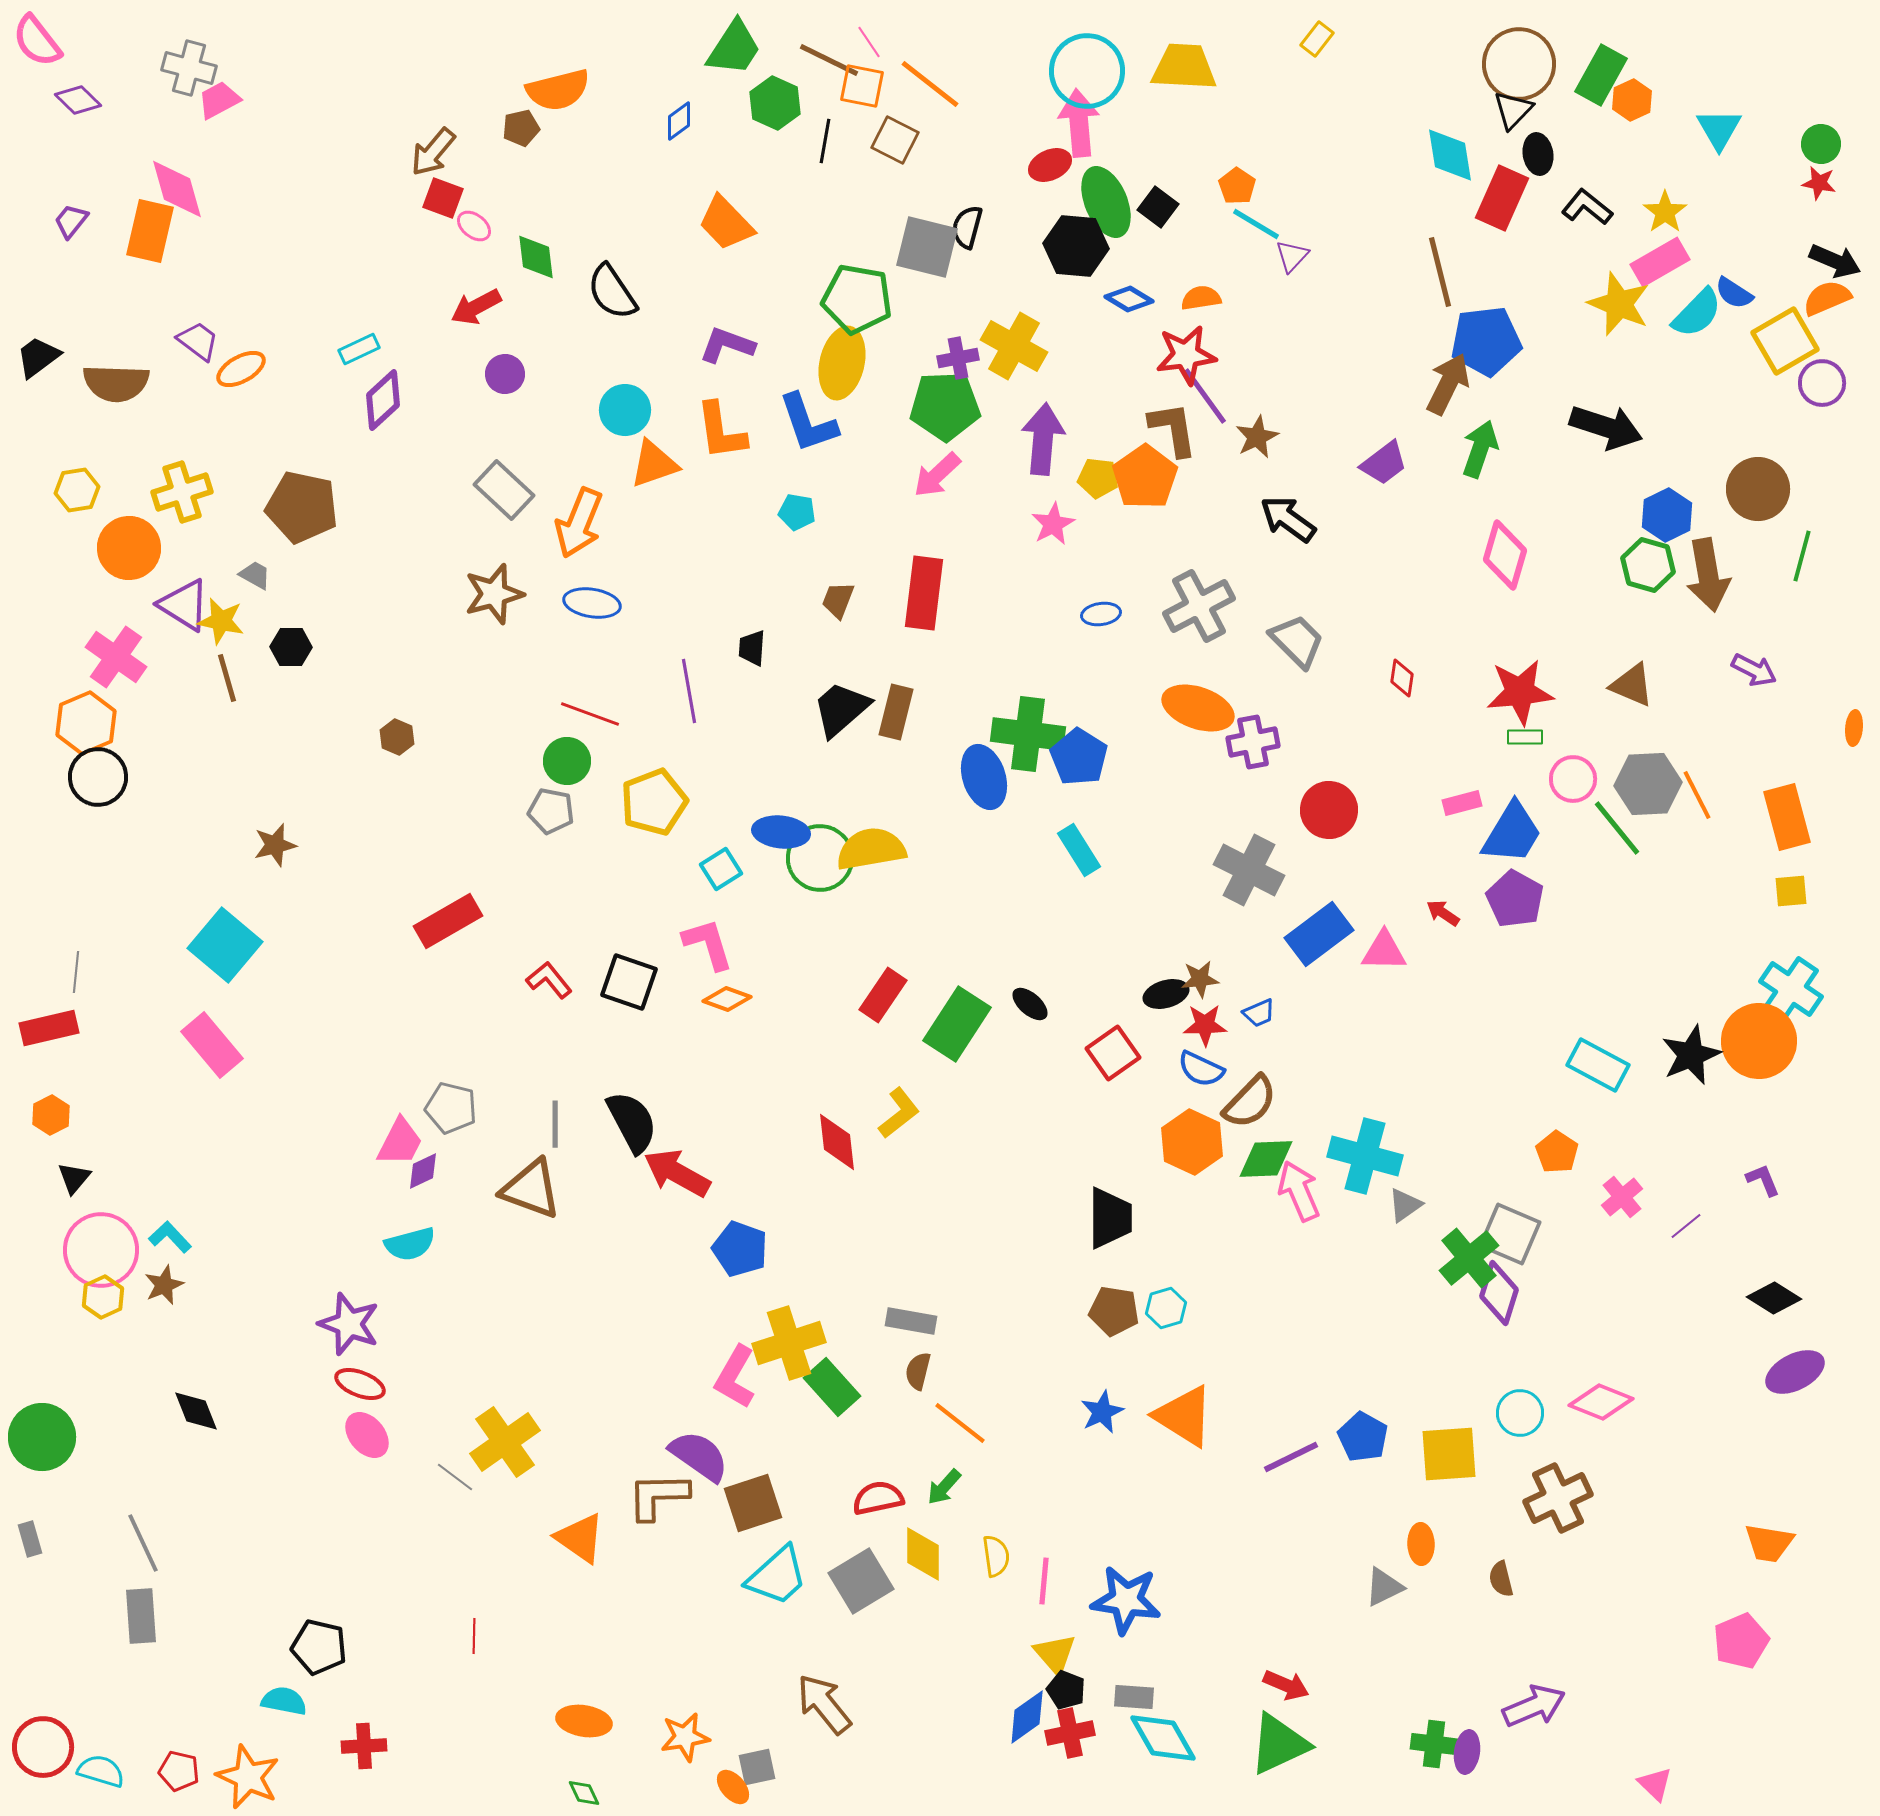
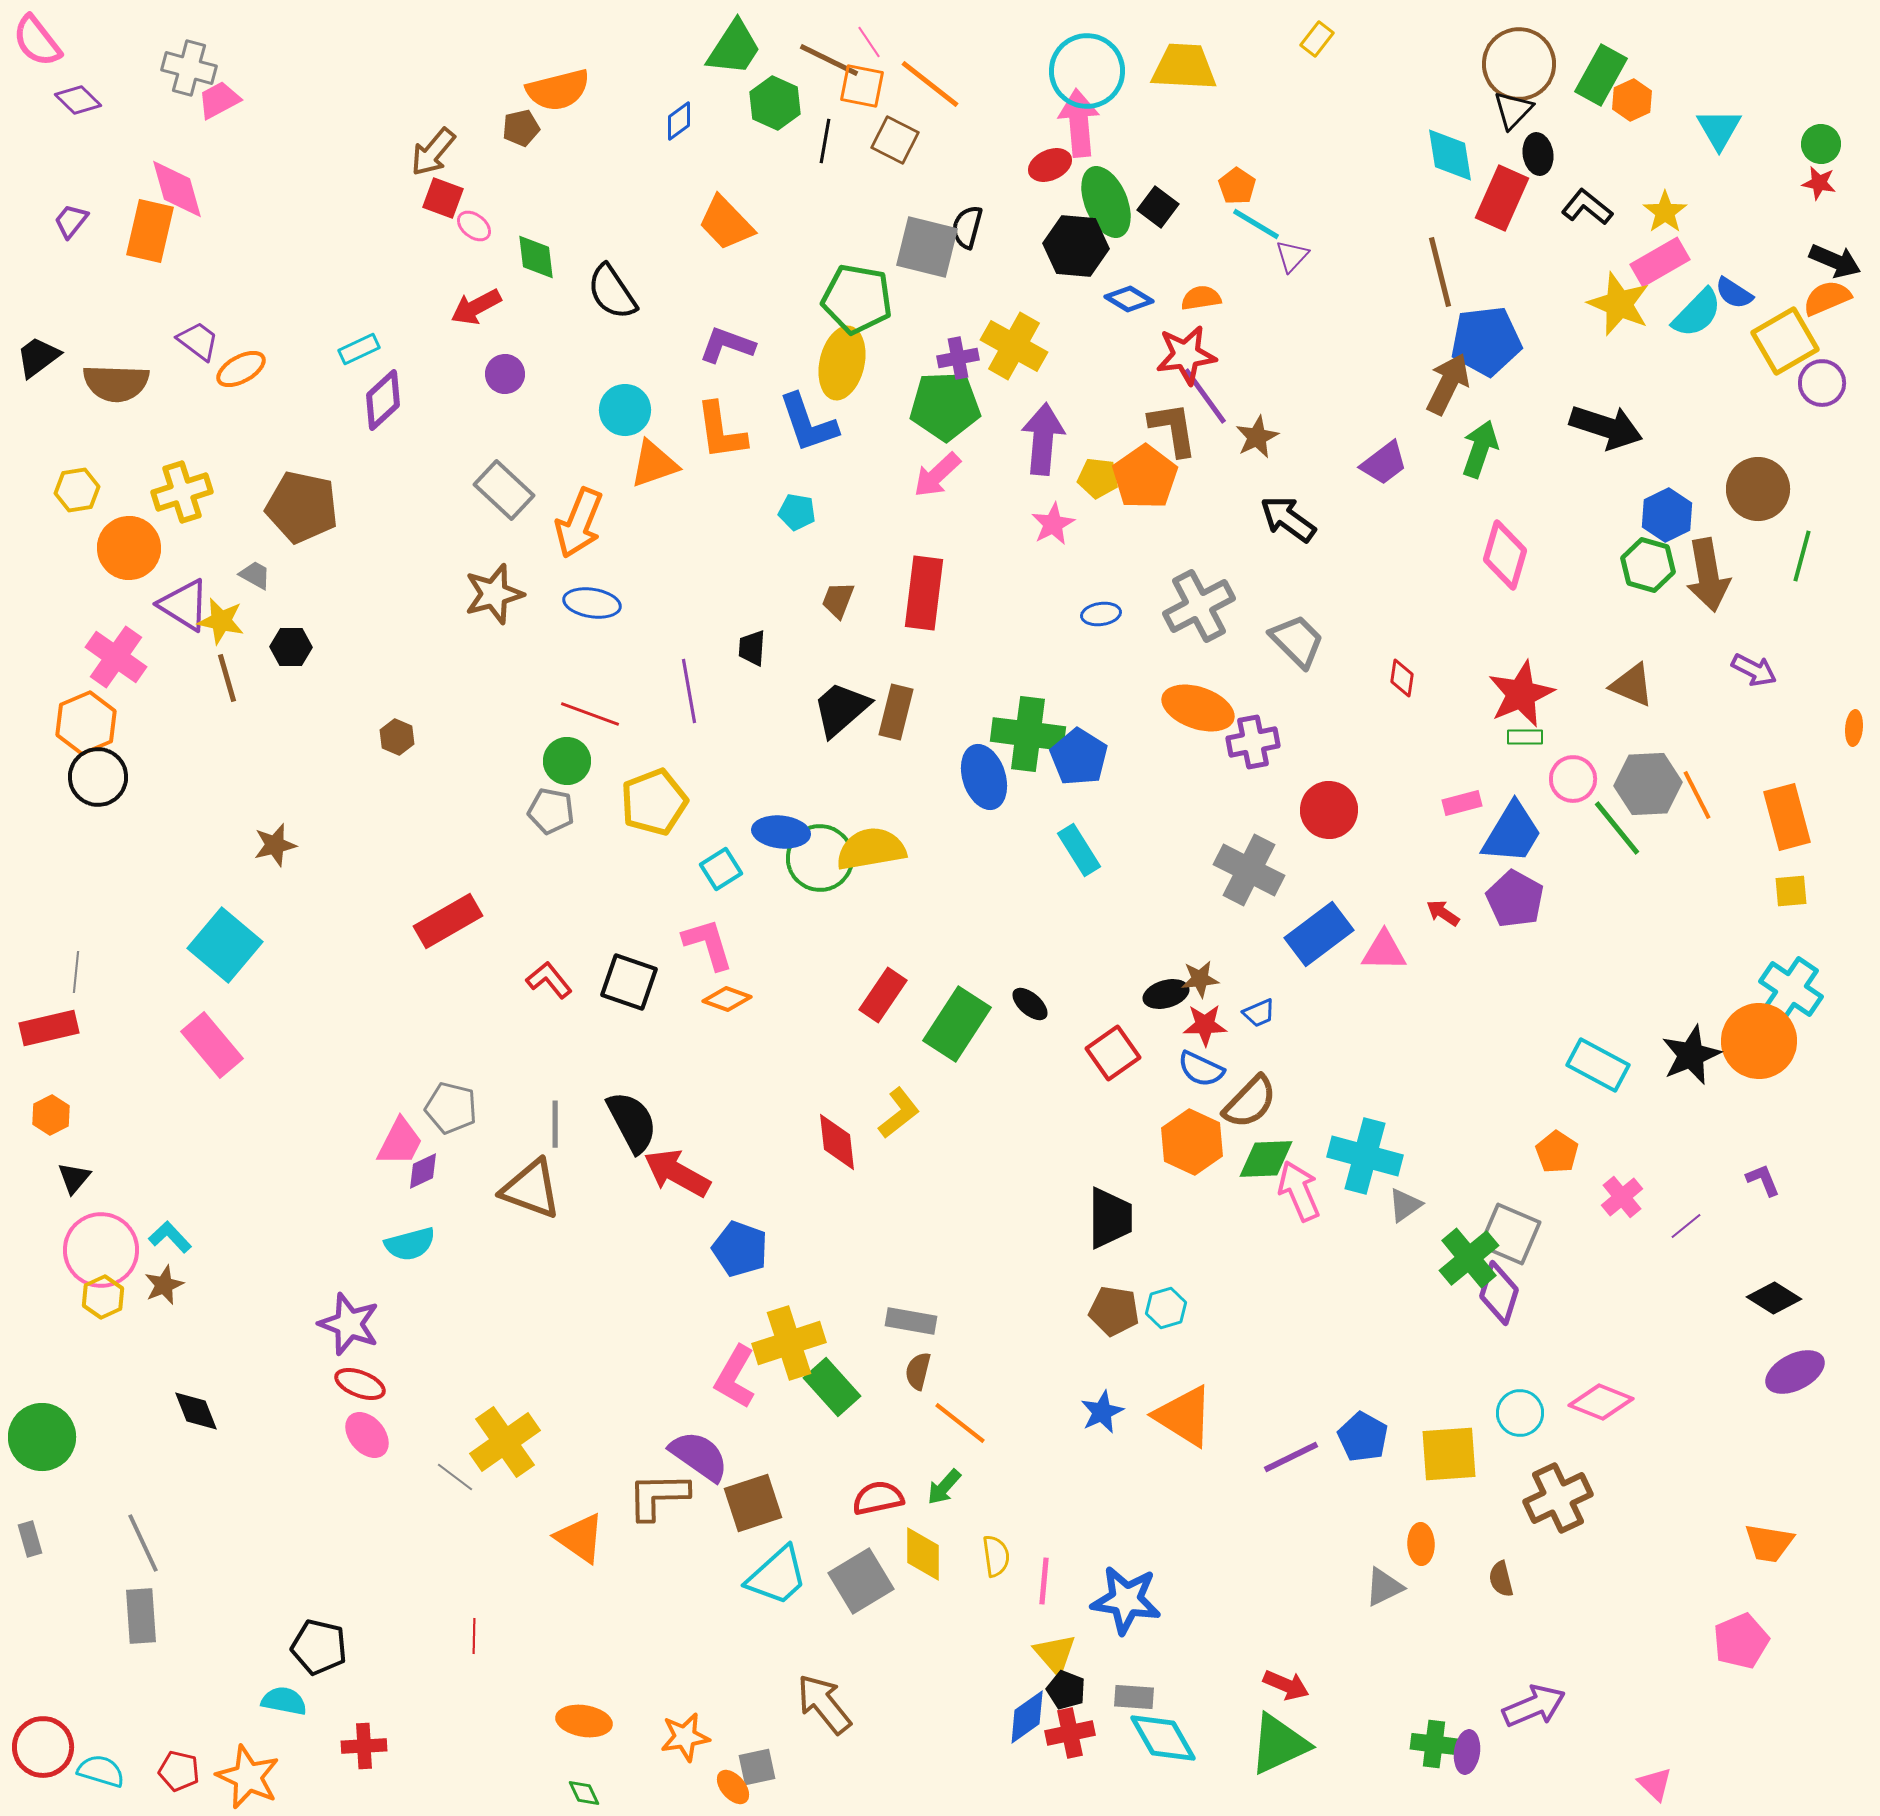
red star at (1520, 692): moved 1 px right, 2 px down; rotated 18 degrees counterclockwise
